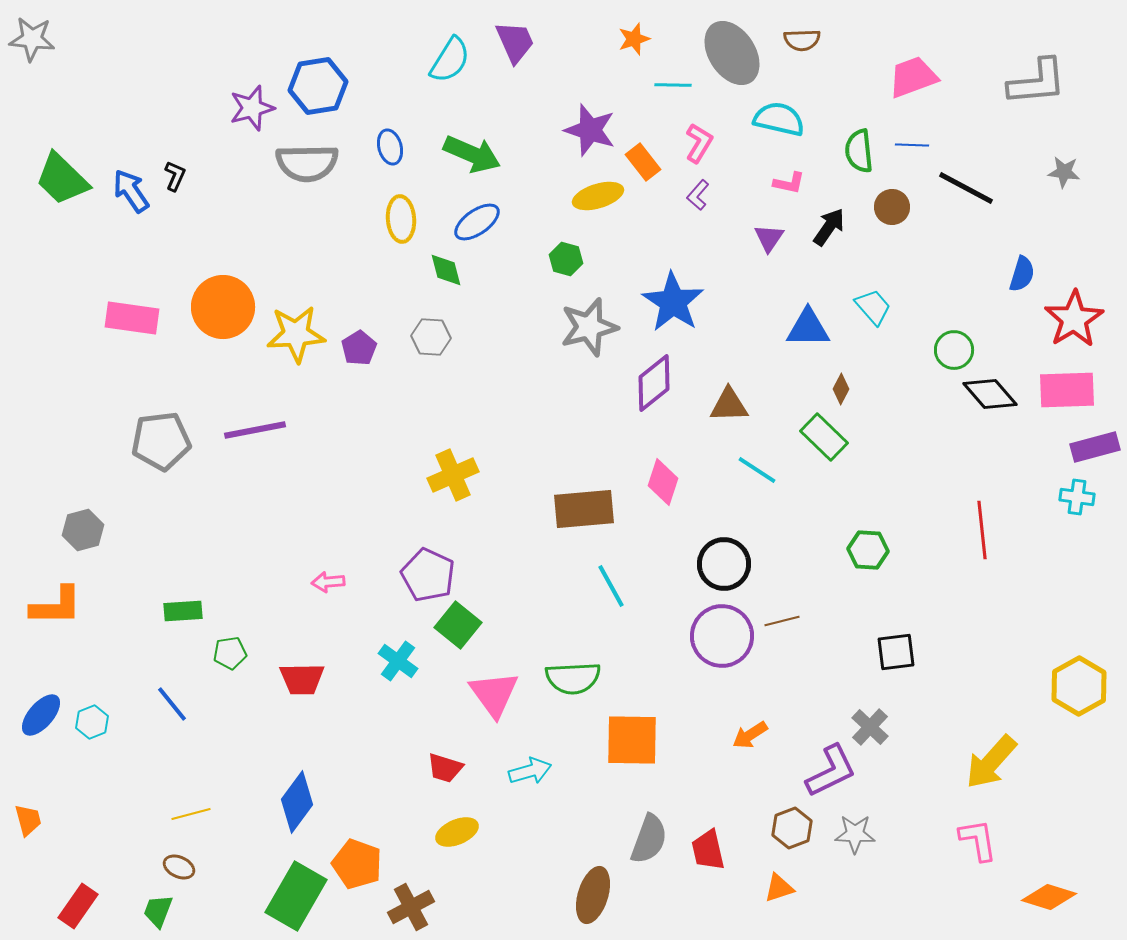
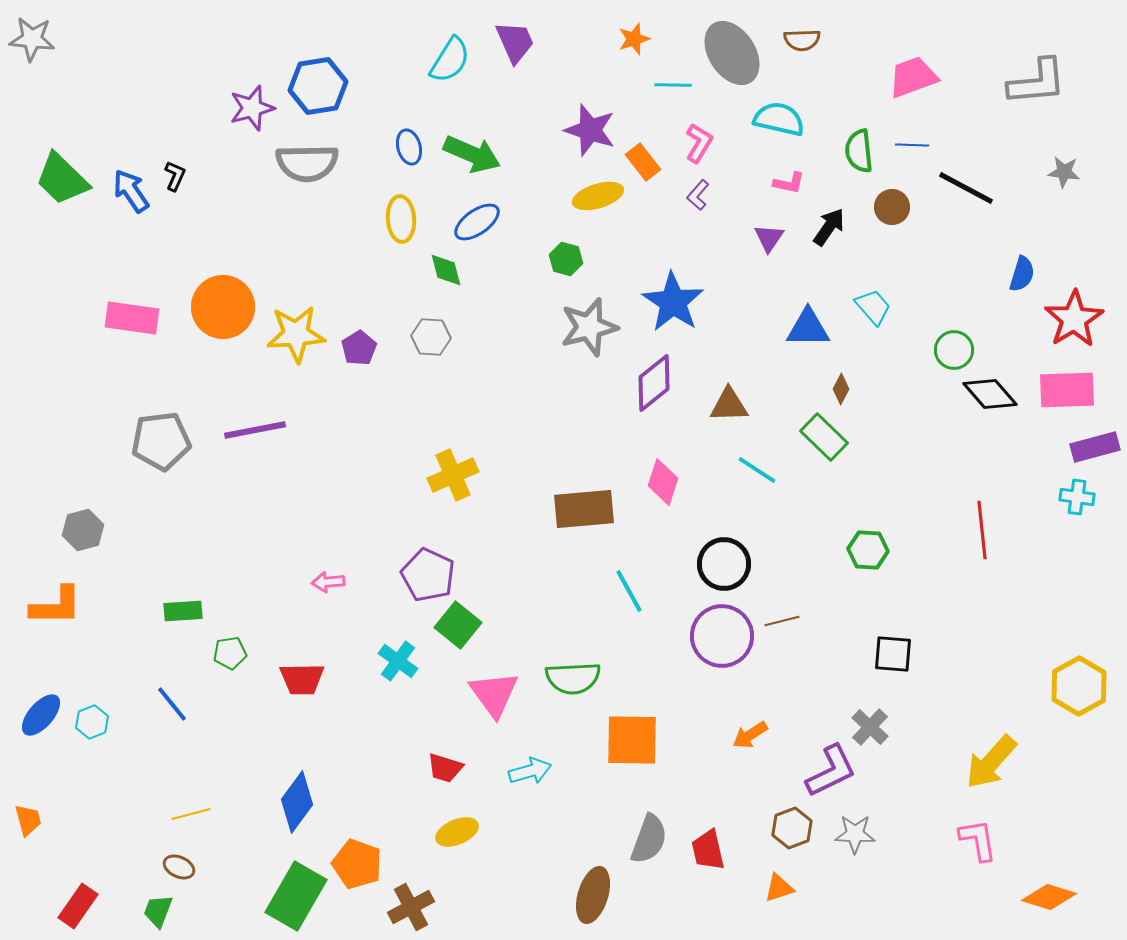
blue ellipse at (390, 147): moved 19 px right
cyan line at (611, 586): moved 18 px right, 5 px down
black square at (896, 652): moved 3 px left, 2 px down; rotated 12 degrees clockwise
